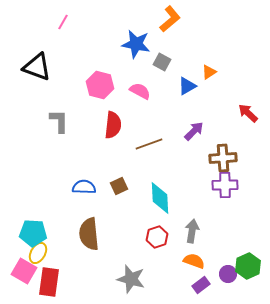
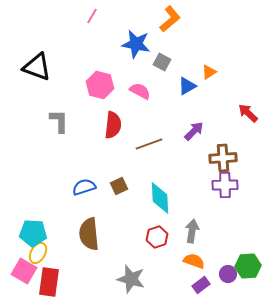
pink line: moved 29 px right, 6 px up
blue semicircle: rotated 20 degrees counterclockwise
green hexagon: rotated 20 degrees clockwise
